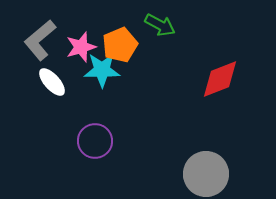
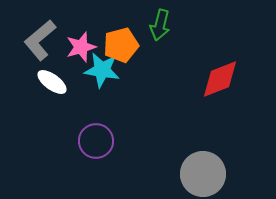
green arrow: rotated 76 degrees clockwise
orange pentagon: moved 1 px right; rotated 8 degrees clockwise
cyan star: rotated 9 degrees clockwise
white ellipse: rotated 12 degrees counterclockwise
purple circle: moved 1 px right
gray circle: moved 3 px left
